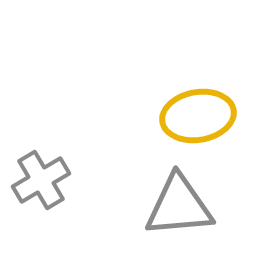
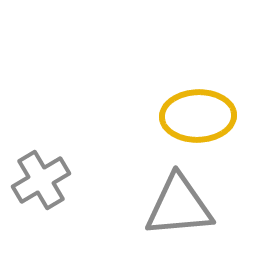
yellow ellipse: rotated 8 degrees clockwise
